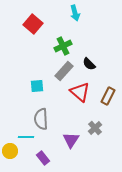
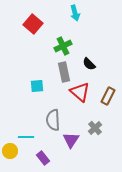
gray rectangle: moved 1 px down; rotated 54 degrees counterclockwise
gray semicircle: moved 12 px right, 1 px down
